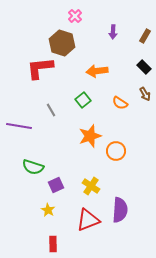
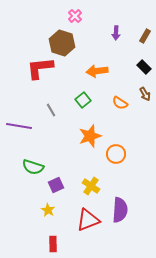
purple arrow: moved 3 px right, 1 px down
orange circle: moved 3 px down
